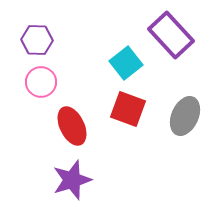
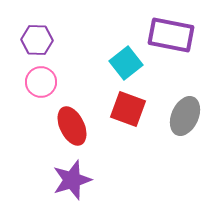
purple rectangle: rotated 36 degrees counterclockwise
